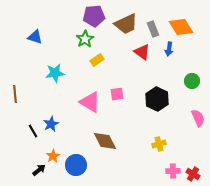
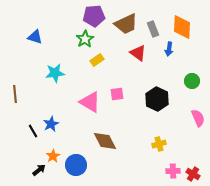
orange diamond: moved 1 px right; rotated 35 degrees clockwise
red triangle: moved 4 px left, 1 px down
